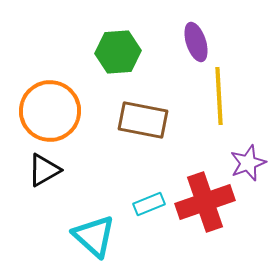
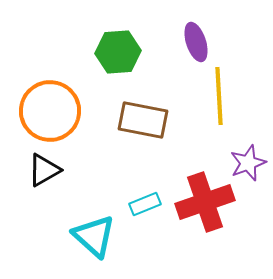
cyan rectangle: moved 4 px left
